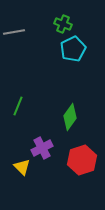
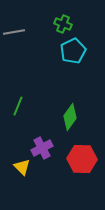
cyan pentagon: moved 2 px down
red hexagon: moved 1 px up; rotated 20 degrees clockwise
